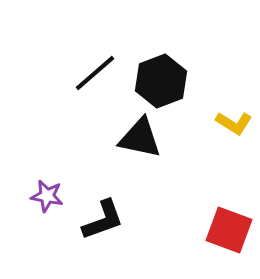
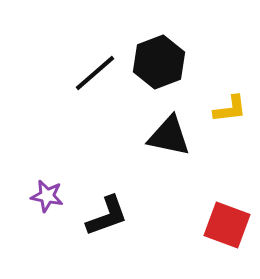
black hexagon: moved 2 px left, 19 px up
yellow L-shape: moved 4 px left, 14 px up; rotated 39 degrees counterclockwise
black triangle: moved 29 px right, 2 px up
black L-shape: moved 4 px right, 4 px up
red square: moved 2 px left, 5 px up
